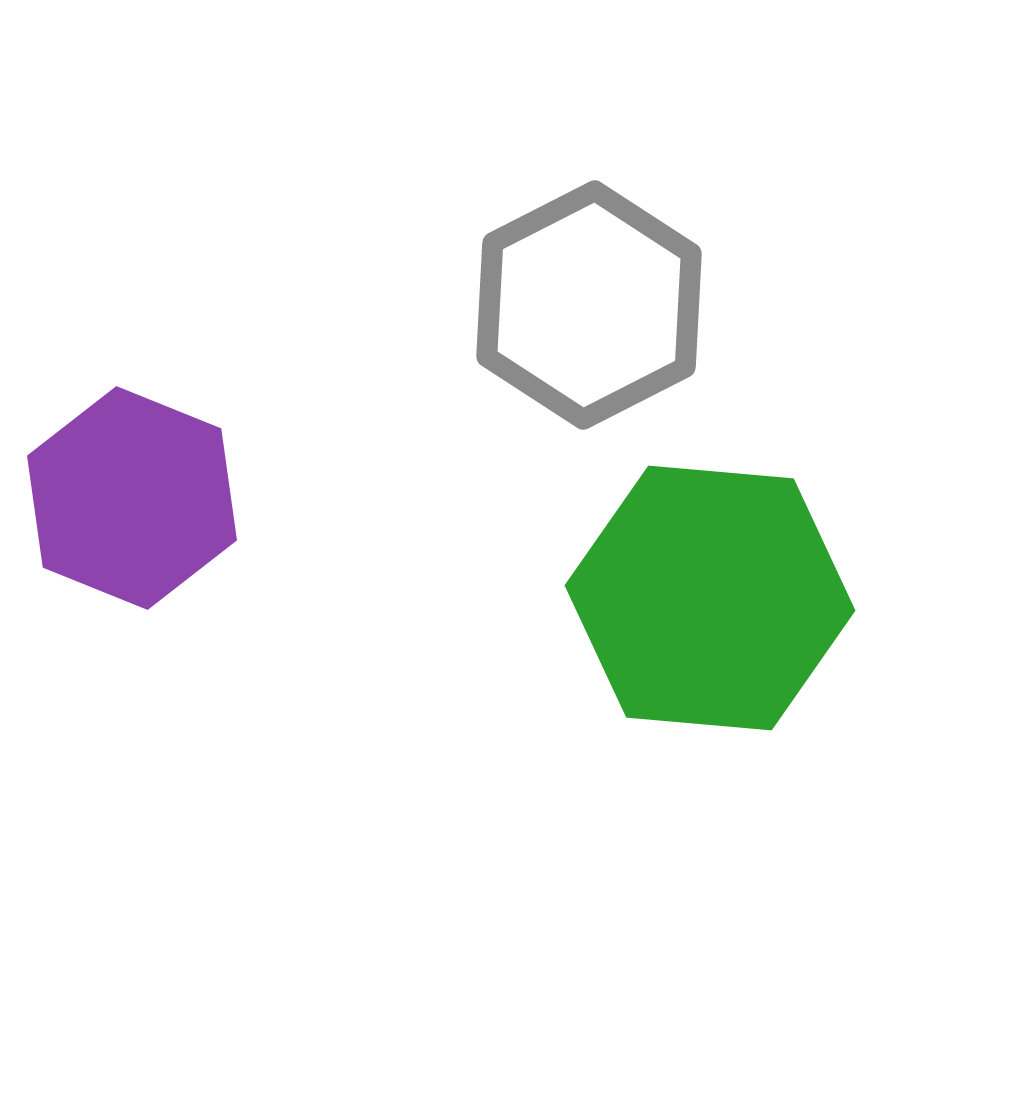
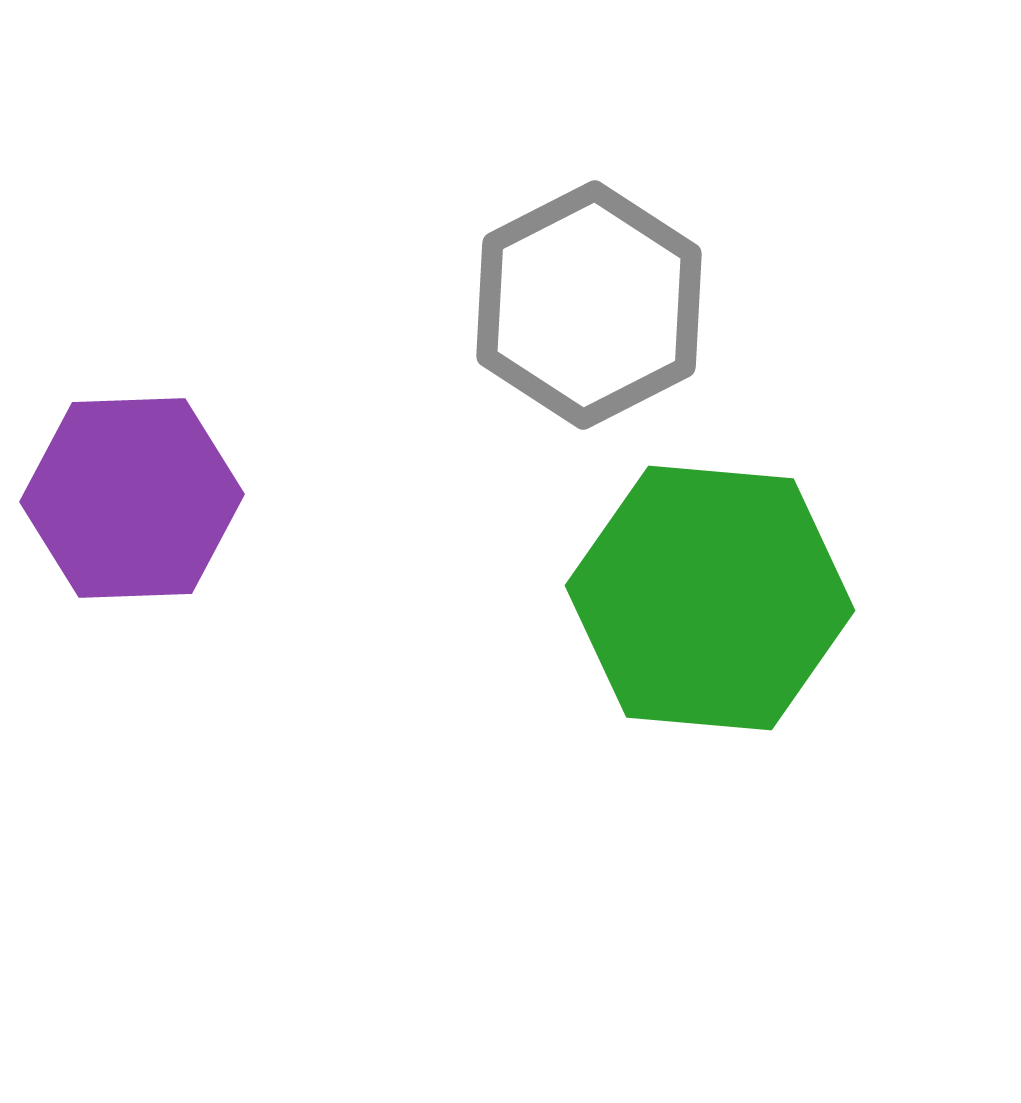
purple hexagon: rotated 24 degrees counterclockwise
